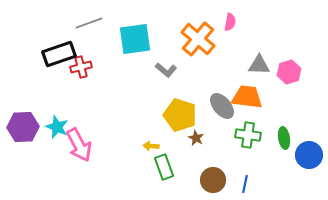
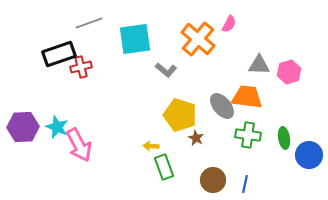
pink semicircle: moved 1 px left, 2 px down; rotated 18 degrees clockwise
